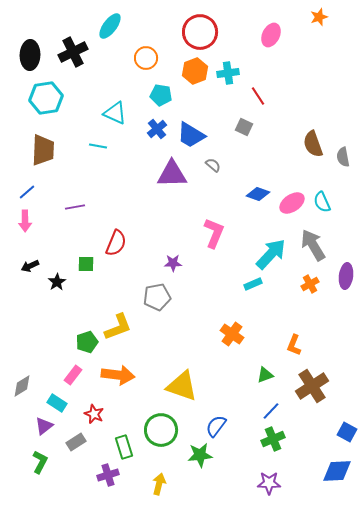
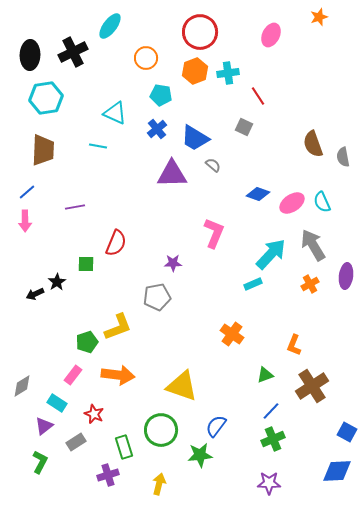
blue trapezoid at (191, 135): moved 4 px right, 3 px down
black arrow at (30, 266): moved 5 px right, 28 px down
